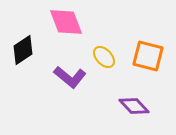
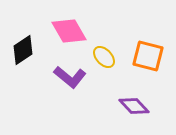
pink diamond: moved 3 px right, 9 px down; rotated 9 degrees counterclockwise
